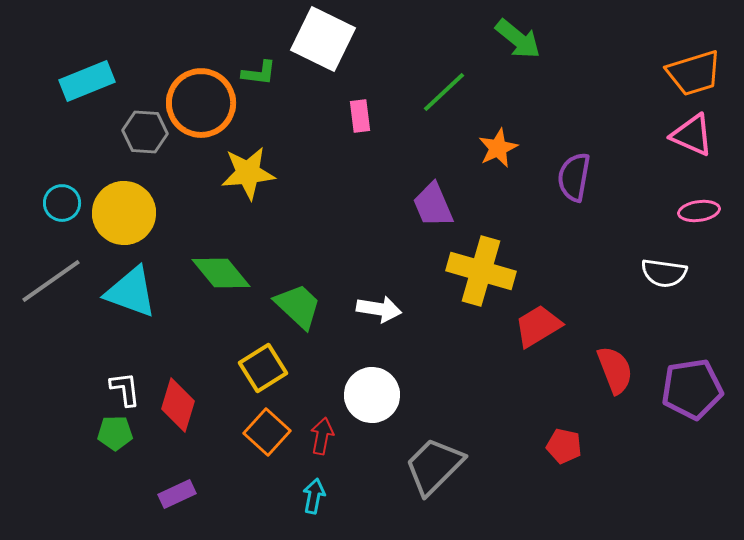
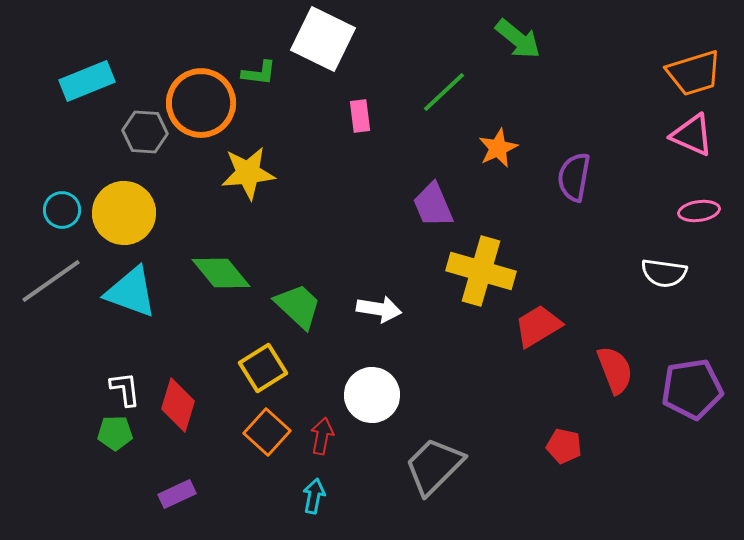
cyan circle: moved 7 px down
